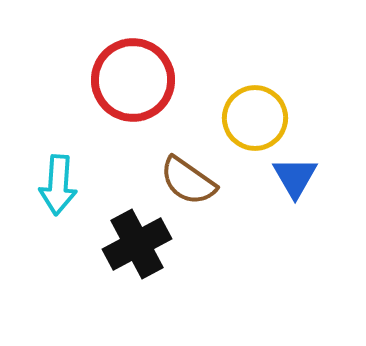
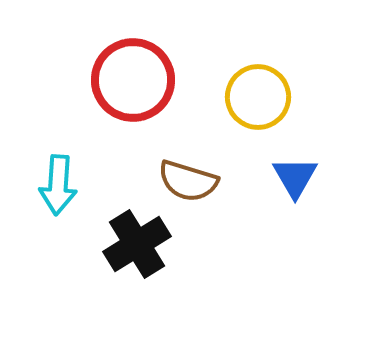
yellow circle: moved 3 px right, 21 px up
brown semicircle: rotated 18 degrees counterclockwise
black cross: rotated 4 degrees counterclockwise
